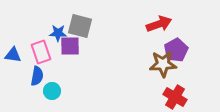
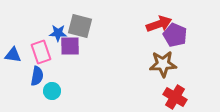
purple pentagon: moved 1 px left, 15 px up; rotated 20 degrees counterclockwise
